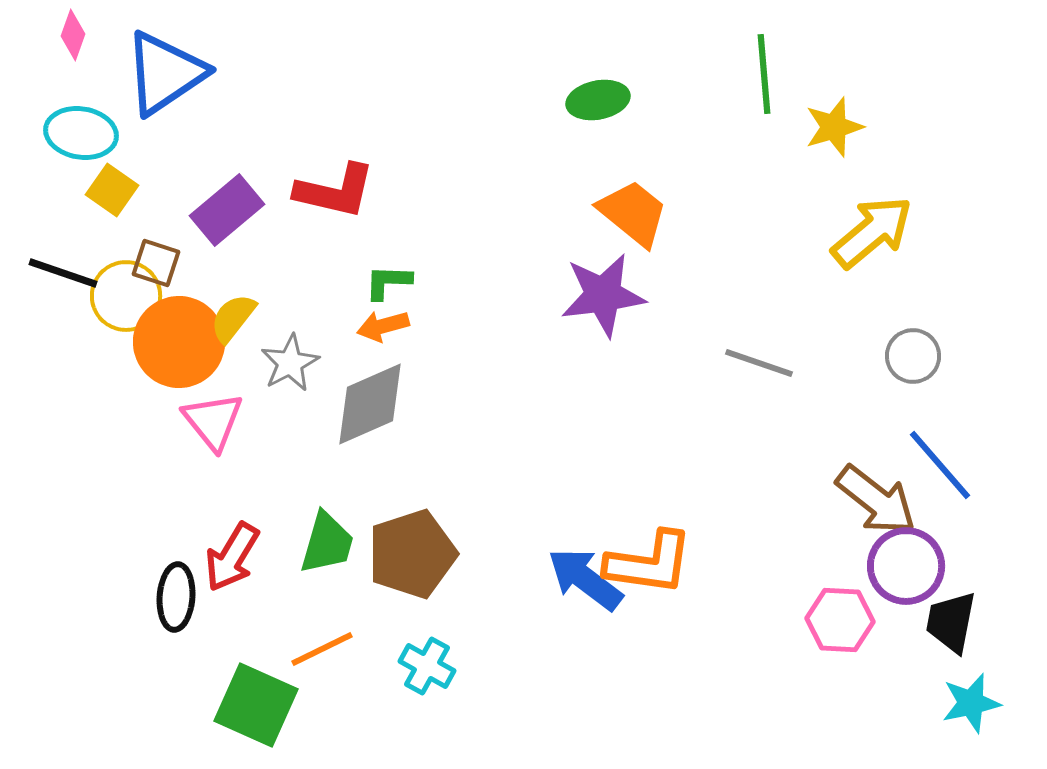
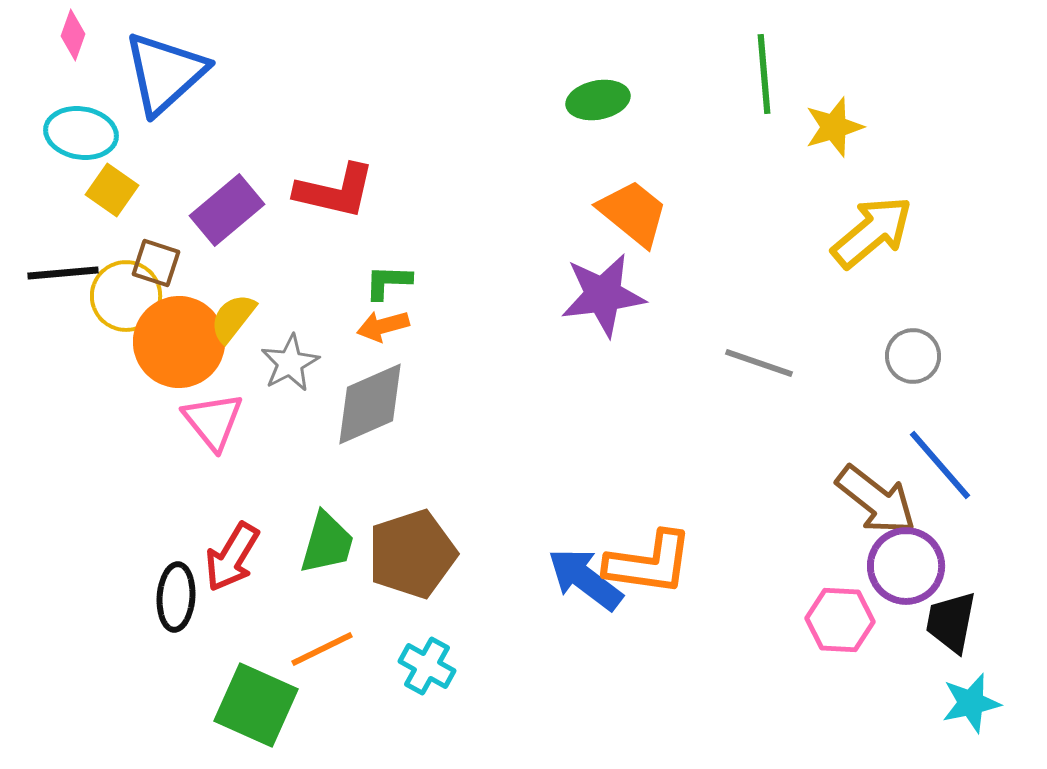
blue triangle: rotated 8 degrees counterclockwise
black line: rotated 24 degrees counterclockwise
